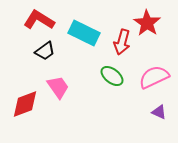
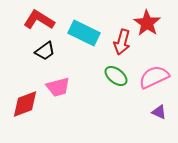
green ellipse: moved 4 px right
pink trapezoid: rotated 110 degrees clockwise
